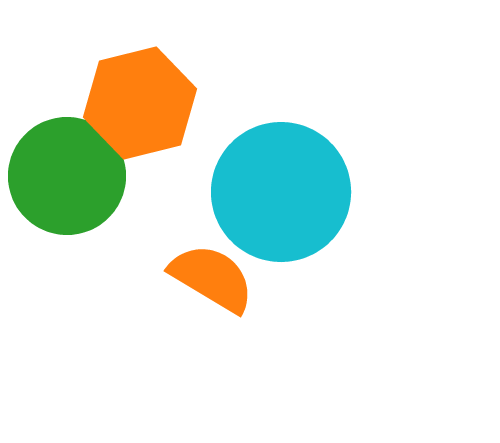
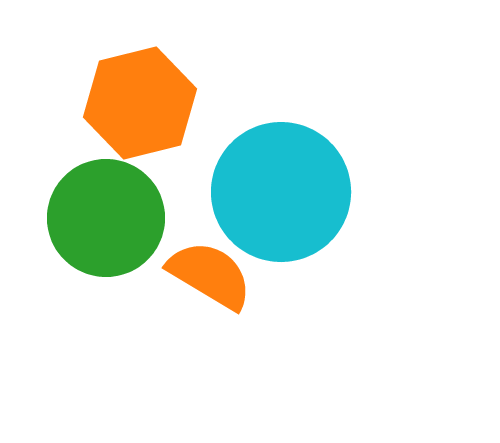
green circle: moved 39 px right, 42 px down
orange semicircle: moved 2 px left, 3 px up
